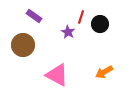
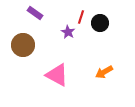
purple rectangle: moved 1 px right, 3 px up
black circle: moved 1 px up
